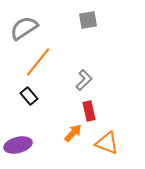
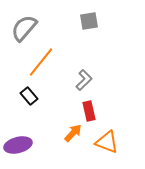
gray square: moved 1 px right, 1 px down
gray semicircle: rotated 16 degrees counterclockwise
orange line: moved 3 px right
orange triangle: moved 1 px up
